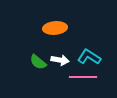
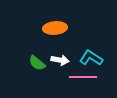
cyan L-shape: moved 2 px right, 1 px down
green semicircle: moved 1 px left, 1 px down
